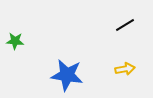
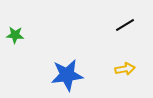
green star: moved 6 px up
blue star: rotated 16 degrees counterclockwise
